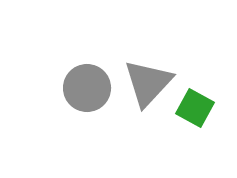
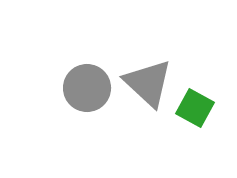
gray triangle: rotated 30 degrees counterclockwise
